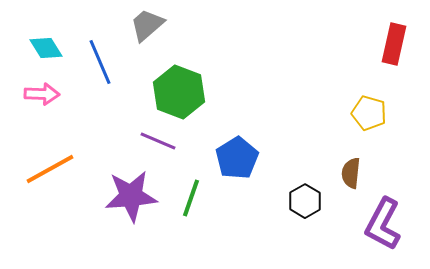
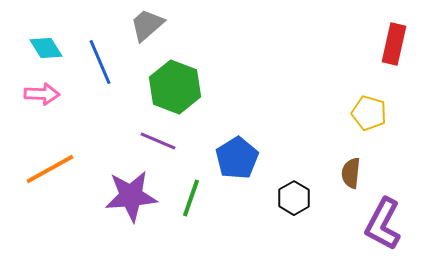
green hexagon: moved 4 px left, 5 px up
black hexagon: moved 11 px left, 3 px up
